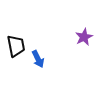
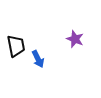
purple star: moved 9 px left, 2 px down; rotated 24 degrees counterclockwise
